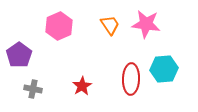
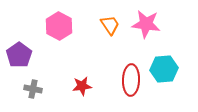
pink hexagon: rotated 8 degrees counterclockwise
red ellipse: moved 1 px down
red star: rotated 24 degrees clockwise
